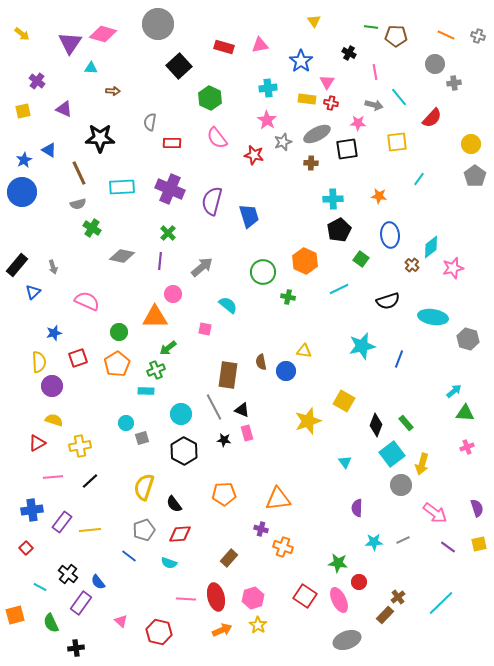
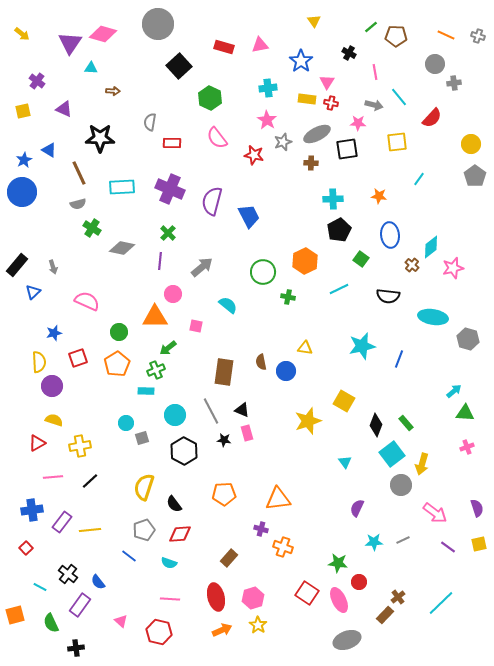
green line at (371, 27): rotated 48 degrees counterclockwise
blue trapezoid at (249, 216): rotated 10 degrees counterclockwise
gray diamond at (122, 256): moved 8 px up
orange hexagon at (305, 261): rotated 10 degrees clockwise
black semicircle at (388, 301): moved 5 px up; rotated 25 degrees clockwise
pink square at (205, 329): moved 9 px left, 3 px up
yellow triangle at (304, 351): moved 1 px right, 3 px up
brown rectangle at (228, 375): moved 4 px left, 3 px up
gray line at (214, 407): moved 3 px left, 4 px down
cyan circle at (181, 414): moved 6 px left, 1 px down
purple semicircle at (357, 508): rotated 24 degrees clockwise
red square at (305, 596): moved 2 px right, 3 px up
pink line at (186, 599): moved 16 px left
purple rectangle at (81, 603): moved 1 px left, 2 px down
